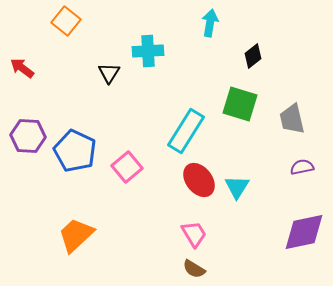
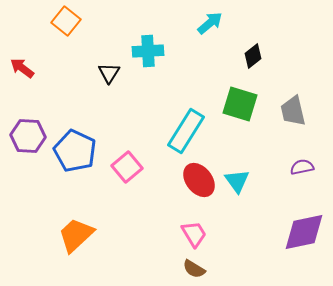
cyan arrow: rotated 40 degrees clockwise
gray trapezoid: moved 1 px right, 8 px up
cyan triangle: moved 6 px up; rotated 8 degrees counterclockwise
